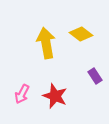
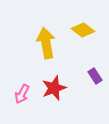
yellow diamond: moved 2 px right, 4 px up
red star: moved 1 px left, 8 px up; rotated 30 degrees clockwise
